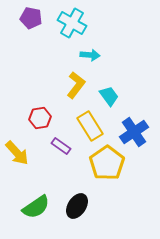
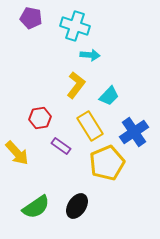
cyan cross: moved 3 px right, 3 px down; rotated 12 degrees counterclockwise
cyan trapezoid: rotated 80 degrees clockwise
yellow pentagon: rotated 12 degrees clockwise
